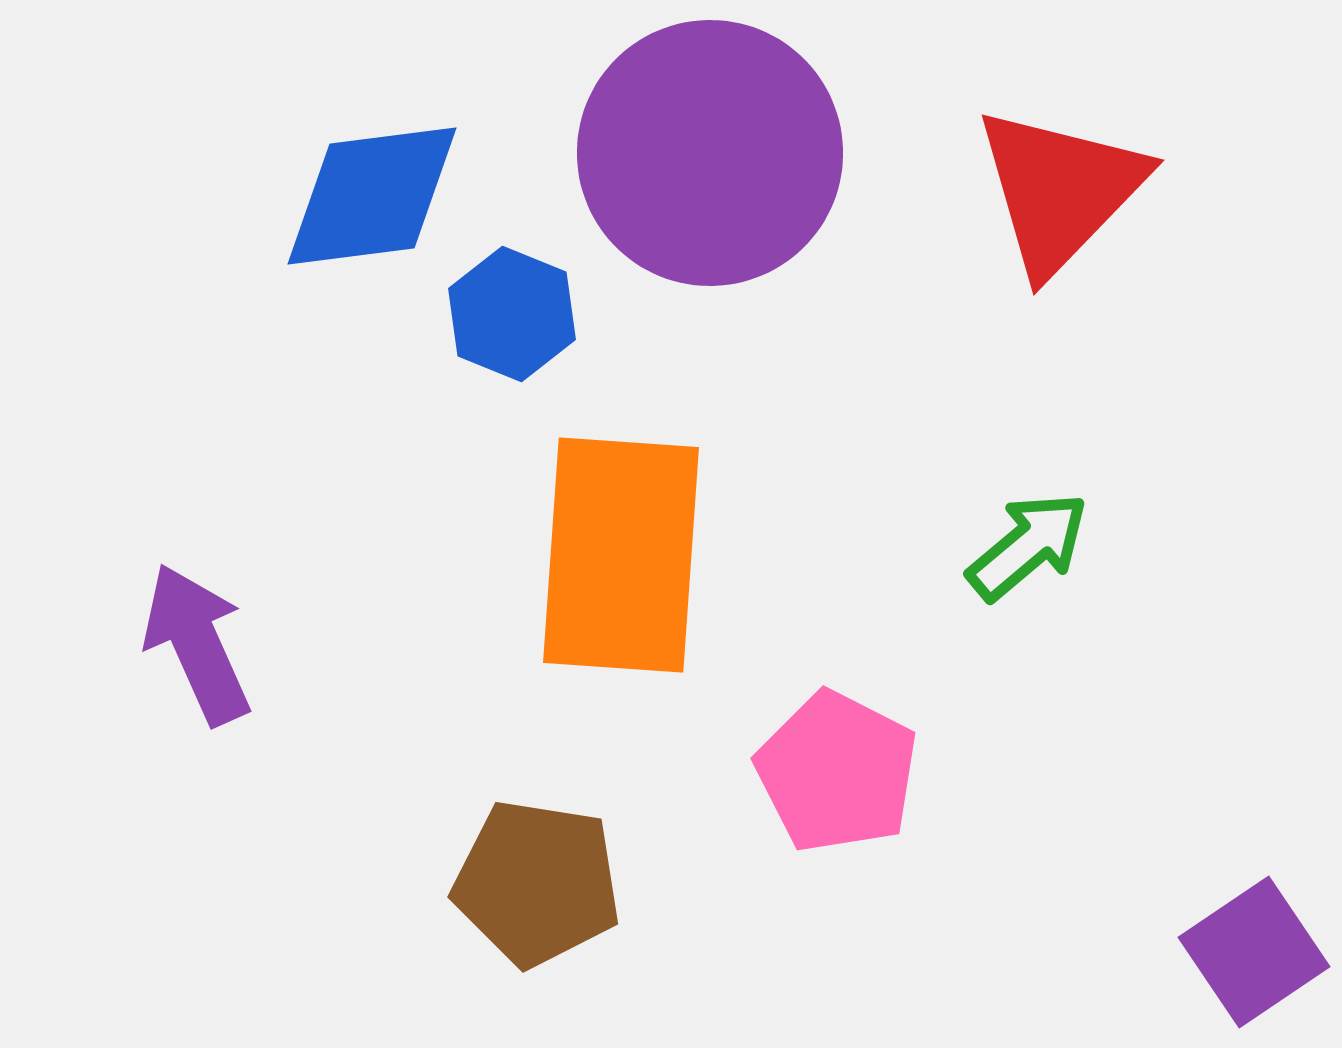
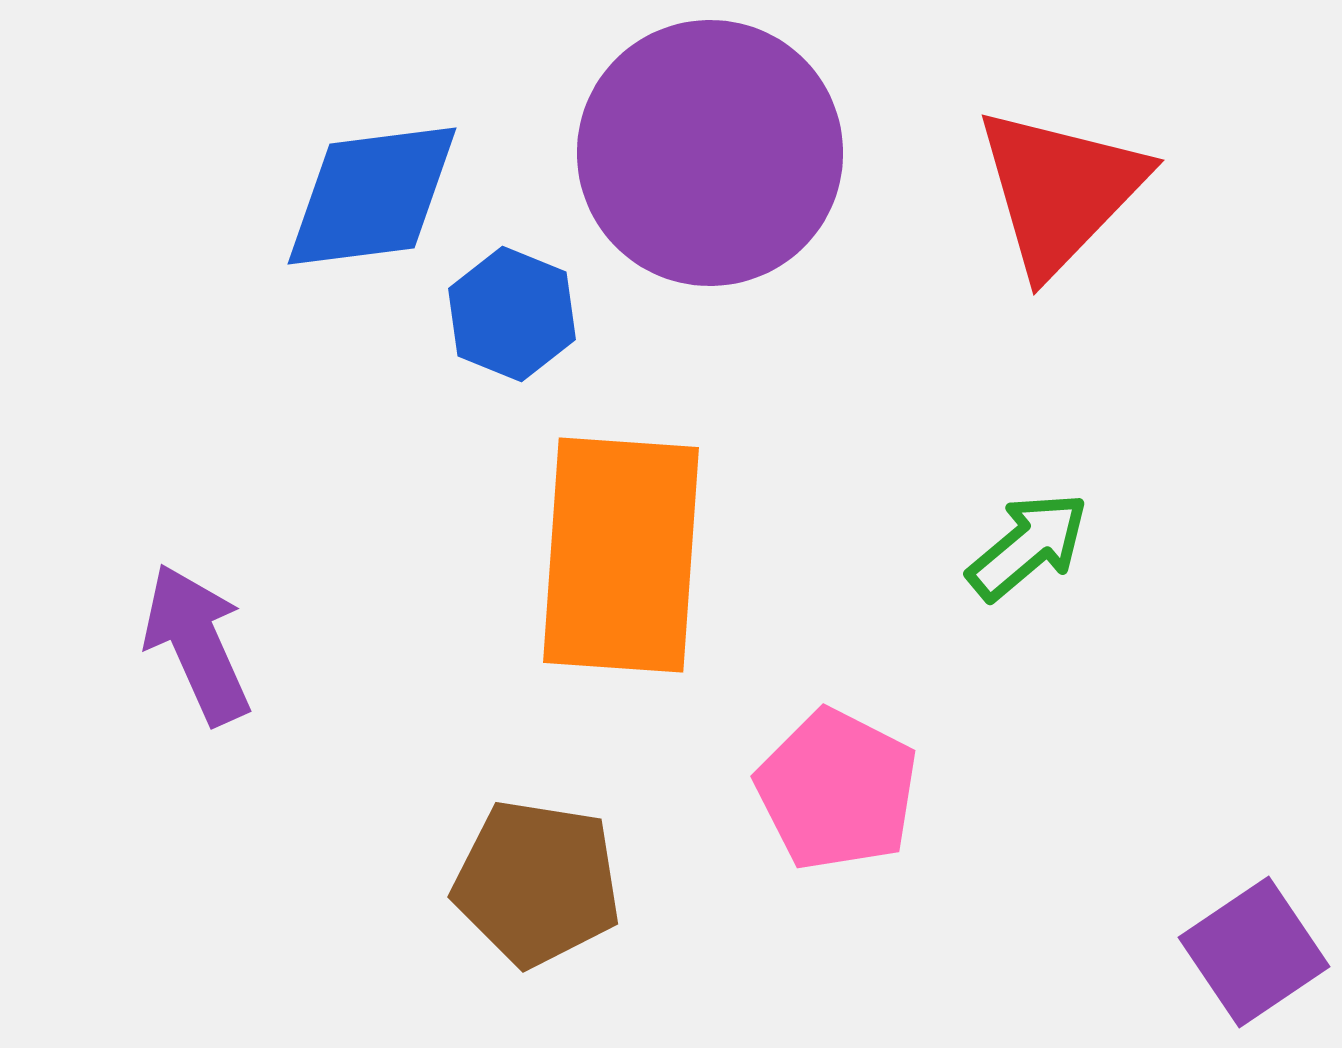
pink pentagon: moved 18 px down
